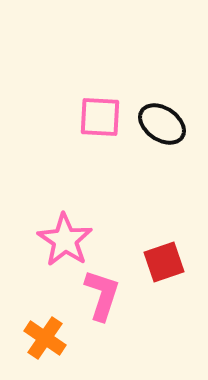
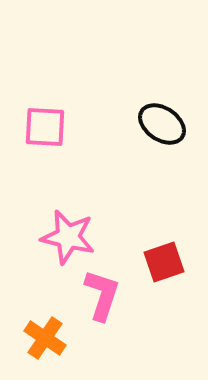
pink square: moved 55 px left, 10 px down
pink star: moved 3 px right, 3 px up; rotated 20 degrees counterclockwise
